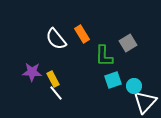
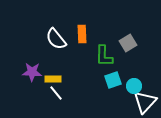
orange rectangle: rotated 30 degrees clockwise
yellow rectangle: rotated 63 degrees counterclockwise
